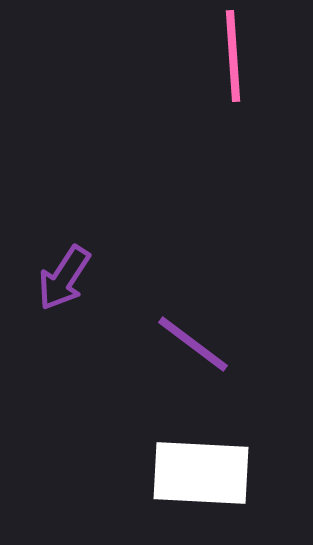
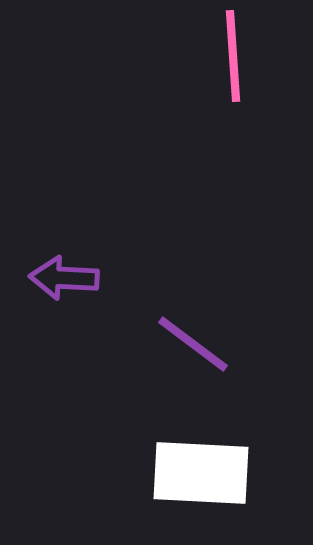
purple arrow: rotated 60 degrees clockwise
